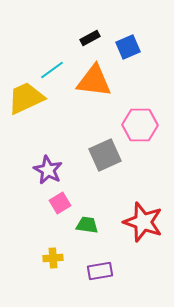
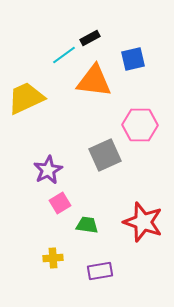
blue square: moved 5 px right, 12 px down; rotated 10 degrees clockwise
cyan line: moved 12 px right, 15 px up
purple star: rotated 16 degrees clockwise
